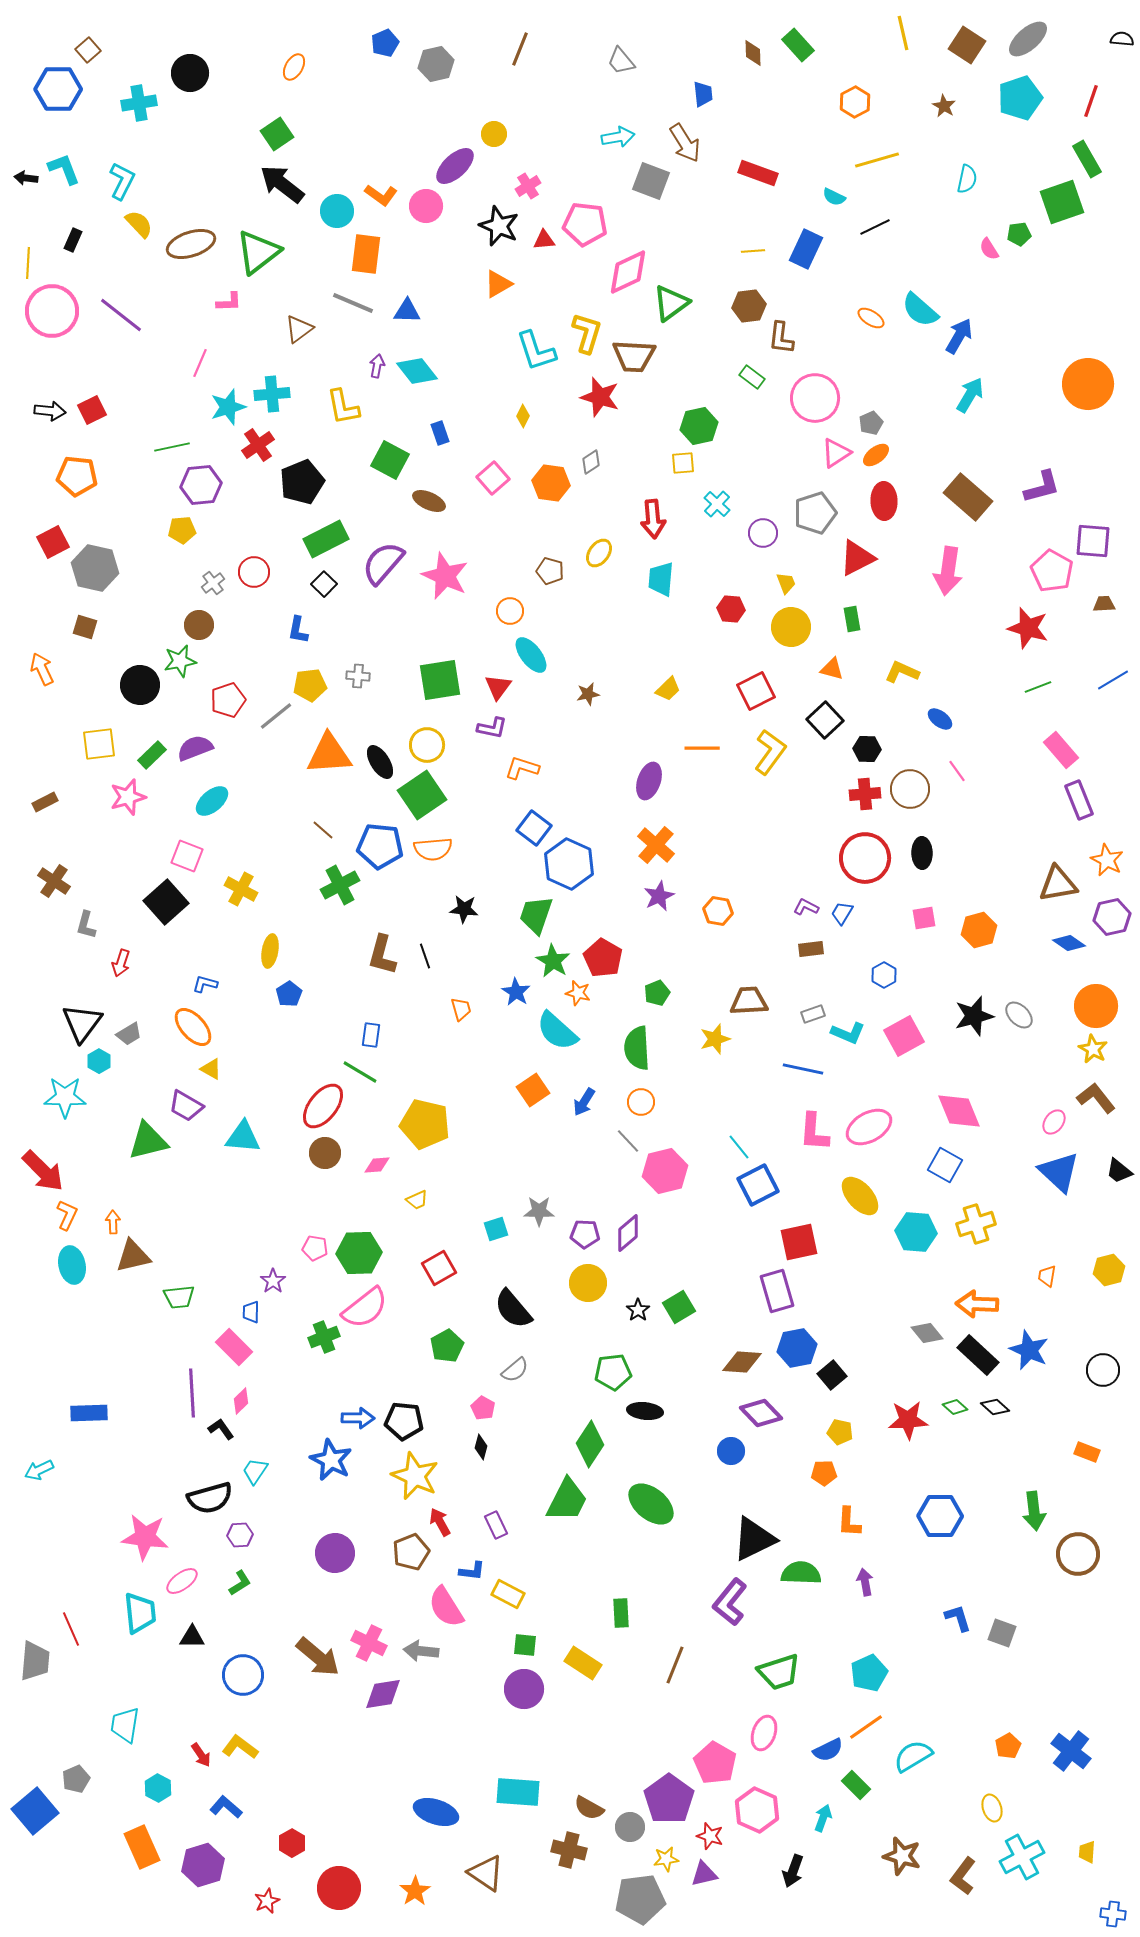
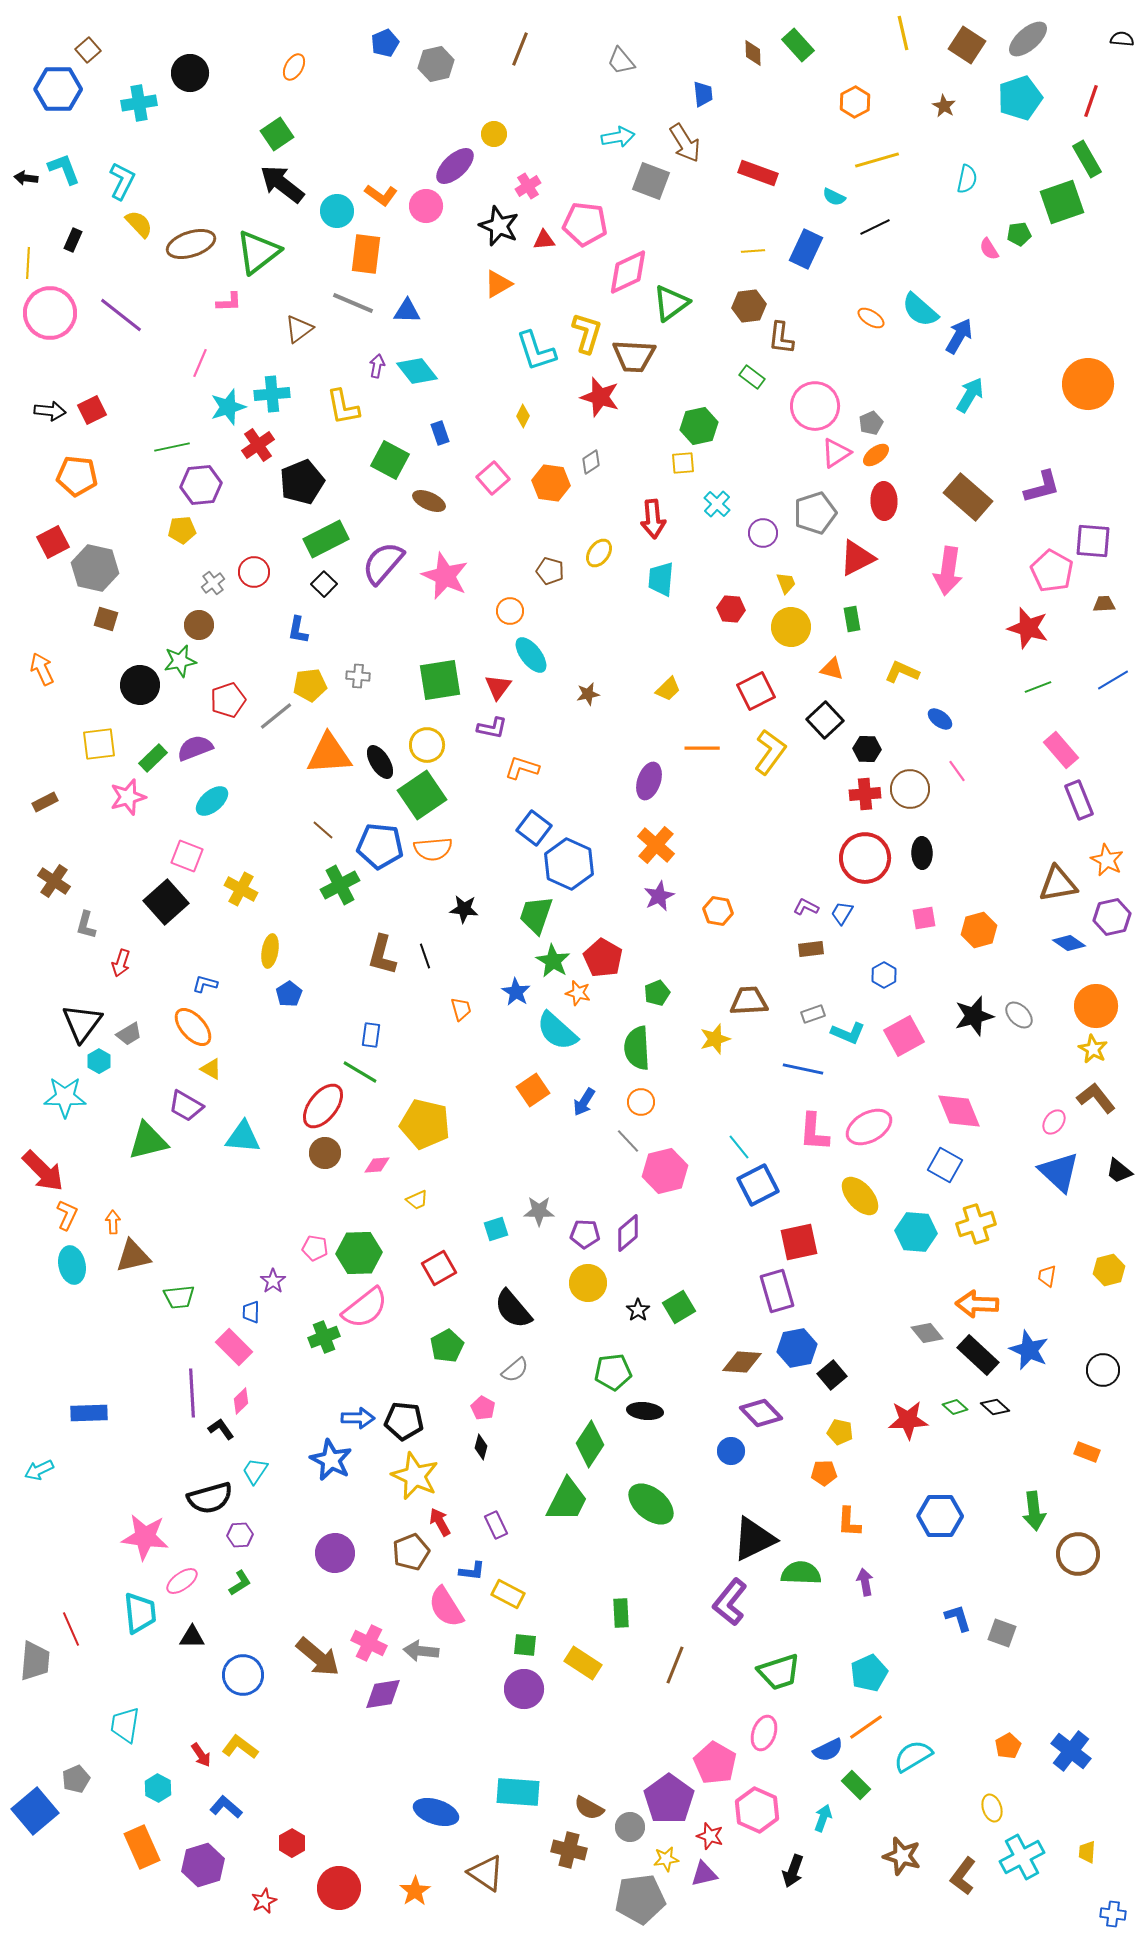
pink circle at (52, 311): moved 2 px left, 2 px down
pink circle at (815, 398): moved 8 px down
brown square at (85, 627): moved 21 px right, 8 px up
green rectangle at (152, 755): moved 1 px right, 3 px down
red star at (267, 1901): moved 3 px left
